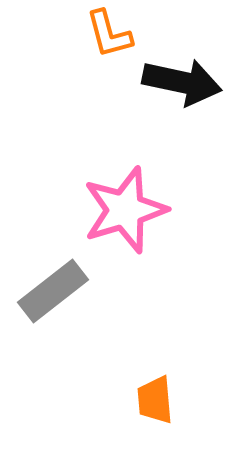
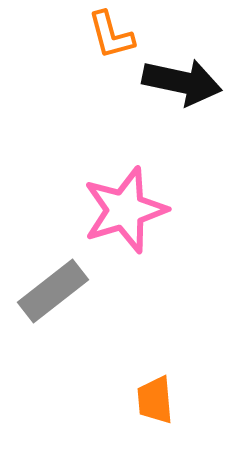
orange L-shape: moved 2 px right, 1 px down
